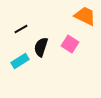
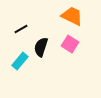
orange trapezoid: moved 13 px left
cyan rectangle: rotated 18 degrees counterclockwise
